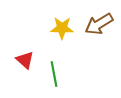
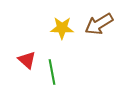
red triangle: moved 2 px right
green line: moved 2 px left, 2 px up
